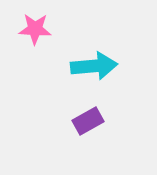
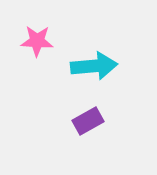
pink star: moved 2 px right, 12 px down
